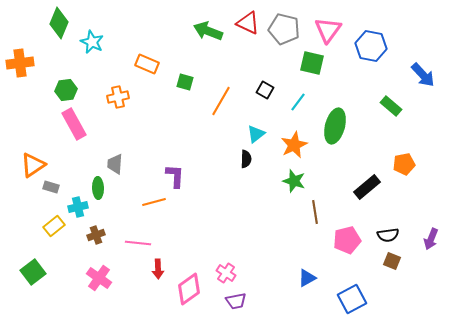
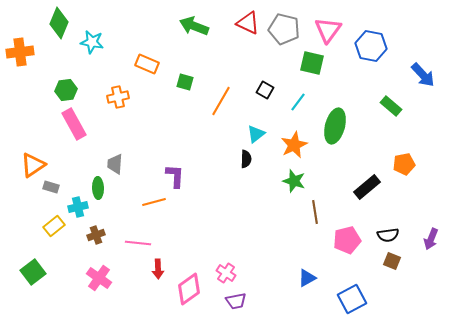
green arrow at (208, 31): moved 14 px left, 5 px up
cyan star at (92, 42): rotated 15 degrees counterclockwise
orange cross at (20, 63): moved 11 px up
